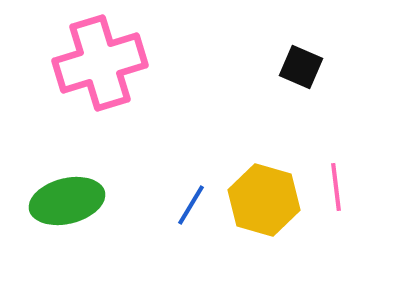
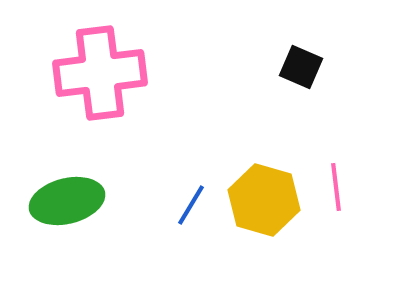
pink cross: moved 10 px down; rotated 10 degrees clockwise
